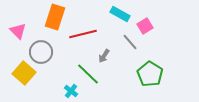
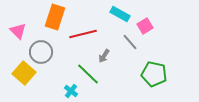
green pentagon: moved 4 px right; rotated 20 degrees counterclockwise
